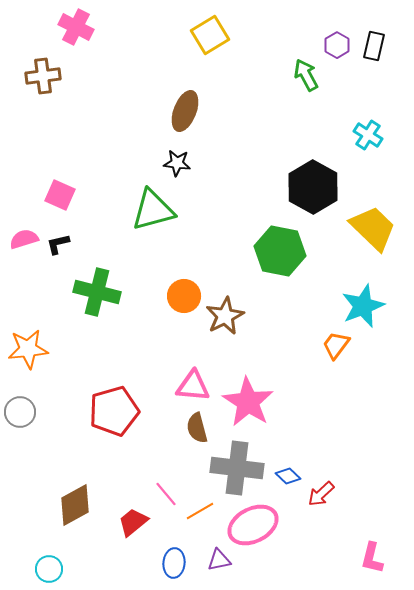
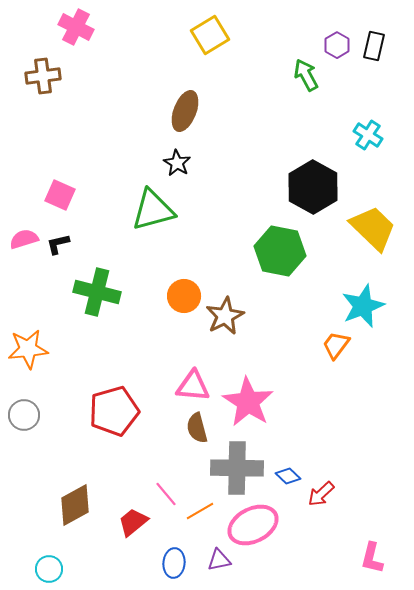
black star: rotated 24 degrees clockwise
gray circle: moved 4 px right, 3 px down
gray cross: rotated 6 degrees counterclockwise
